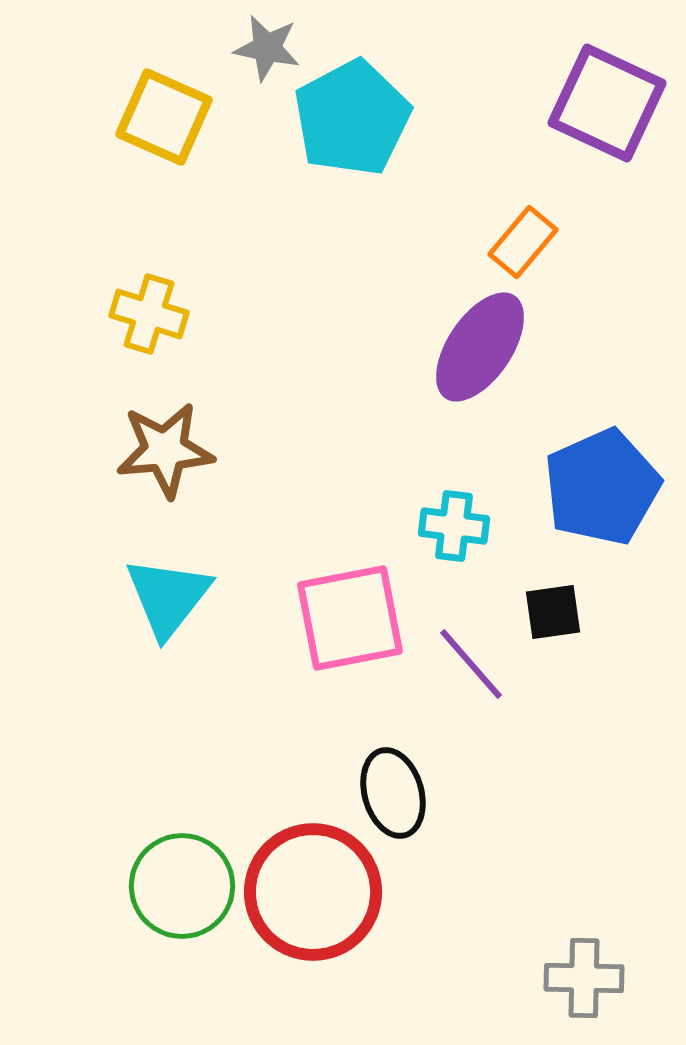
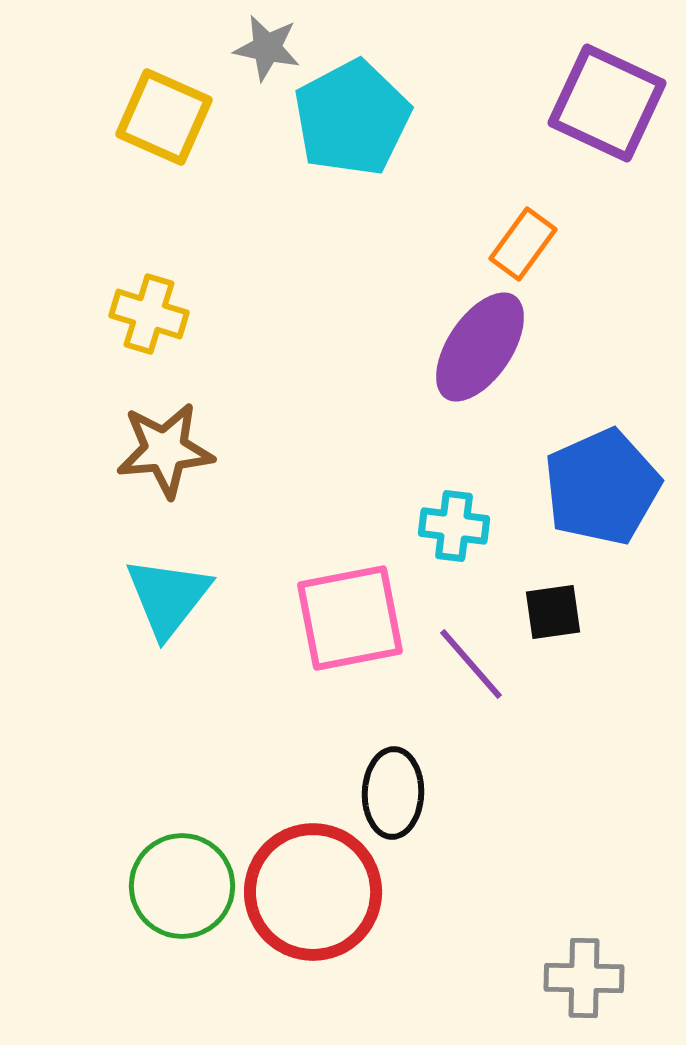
orange rectangle: moved 2 px down; rotated 4 degrees counterclockwise
black ellipse: rotated 18 degrees clockwise
